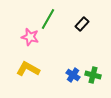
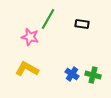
black rectangle: rotated 56 degrees clockwise
yellow L-shape: moved 1 px left
blue cross: moved 1 px left, 1 px up
